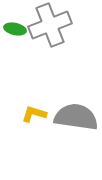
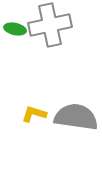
gray cross: rotated 9 degrees clockwise
